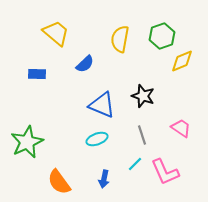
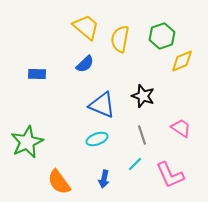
yellow trapezoid: moved 30 px right, 6 px up
pink L-shape: moved 5 px right, 3 px down
